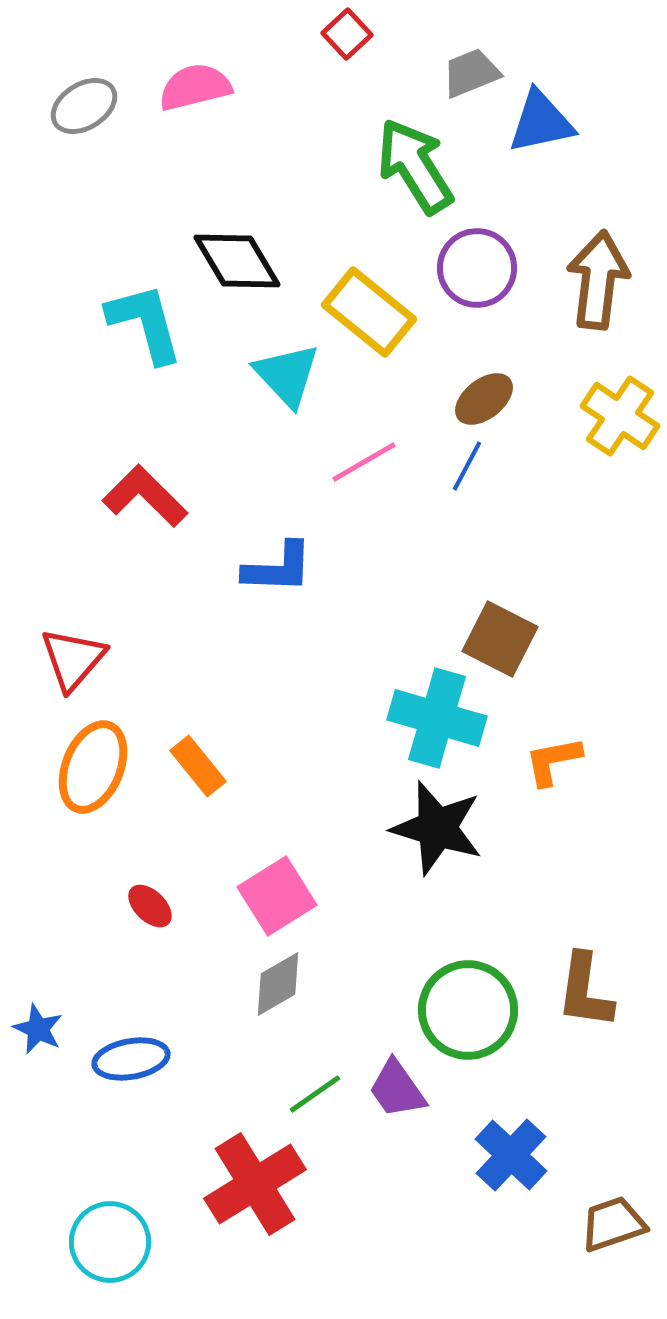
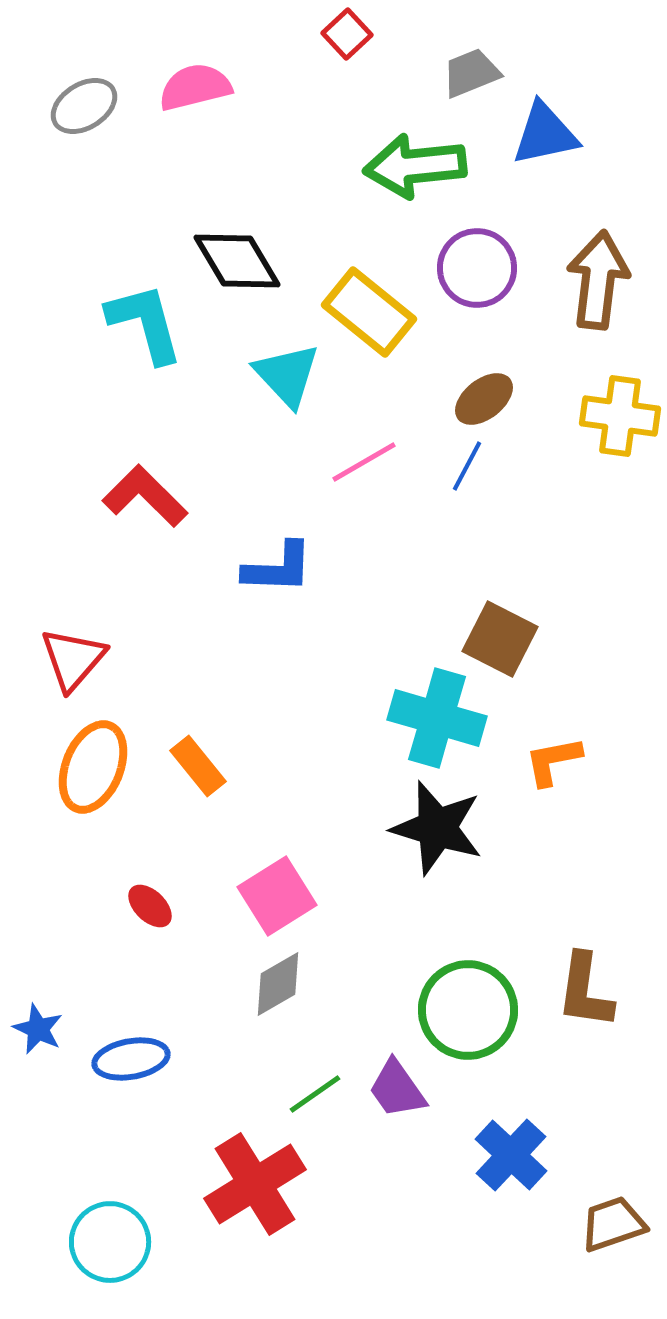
blue triangle: moved 4 px right, 12 px down
green arrow: rotated 64 degrees counterclockwise
yellow cross: rotated 26 degrees counterclockwise
